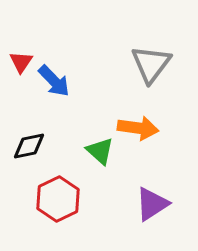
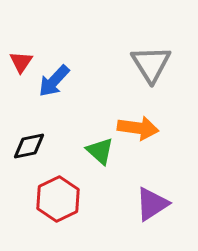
gray triangle: rotated 9 degrees counterclockwise
blue arrow: rotated 87 degrees clockwise
